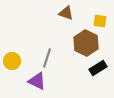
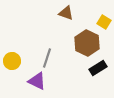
yellow square: moved 4 px right, 1 px down; rotated 24 degrees clockwise
brown hexagon: moved 1 px right
